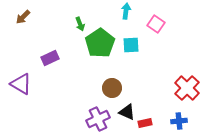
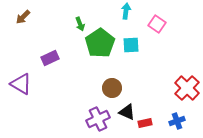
pink square: moved 1 px right
blue cross: moved 2 px left; rotated 14 degrees counterclockwise
